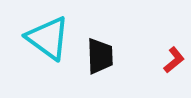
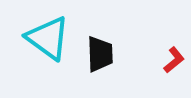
black trapezoid: moved 2 px up
